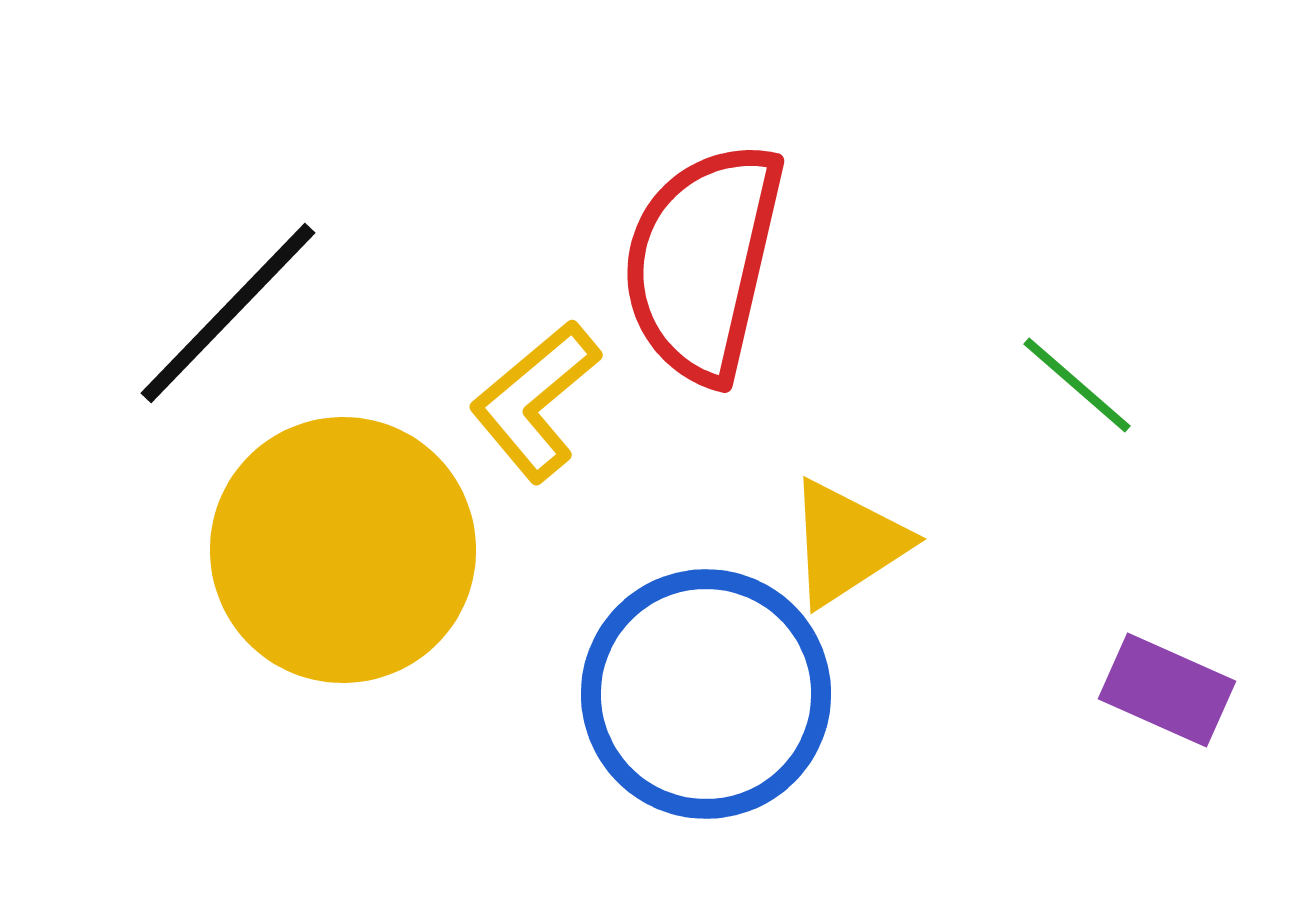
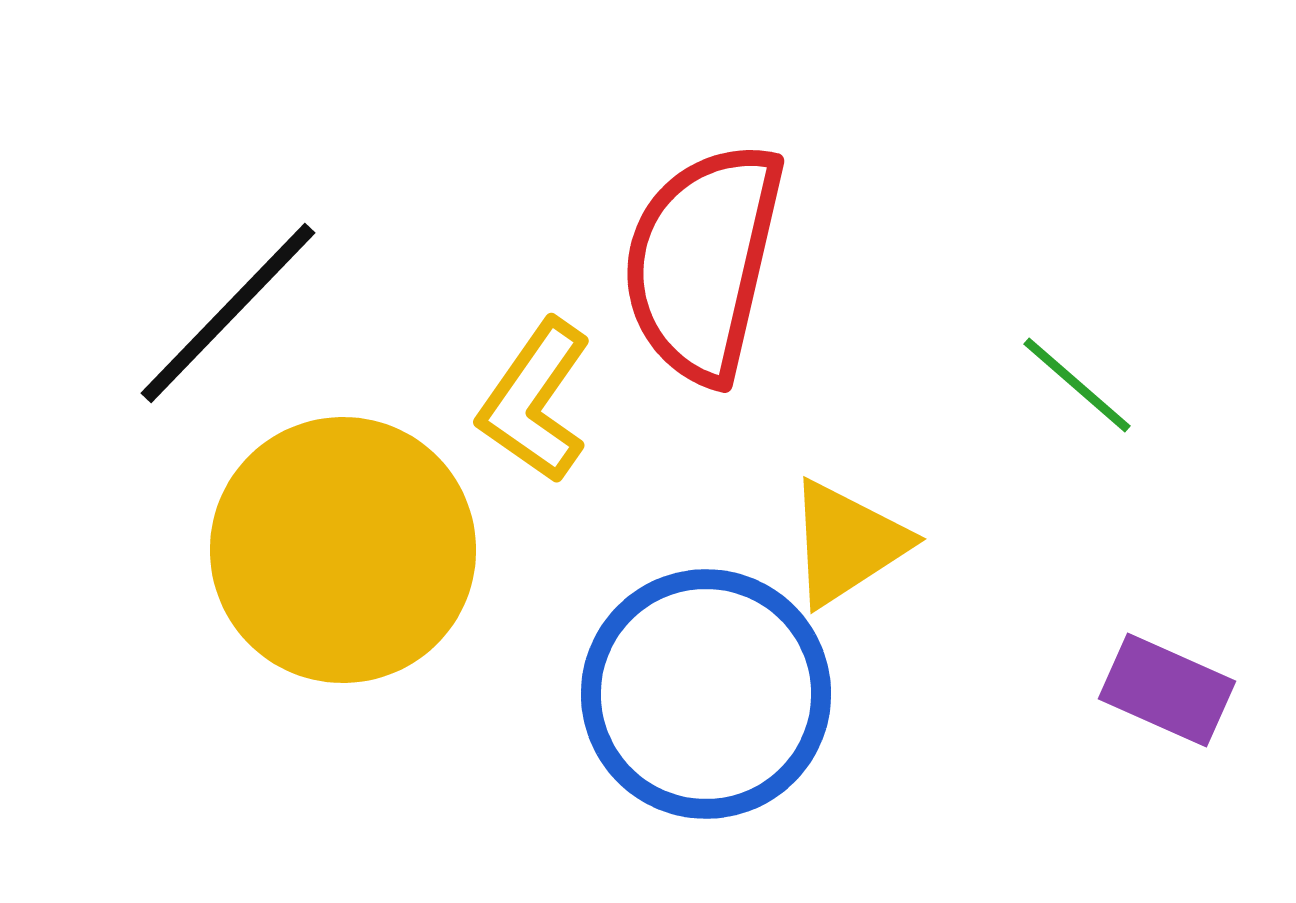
yellow L-shape: rotated 15 degrees counterclockwise
